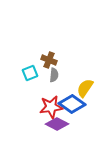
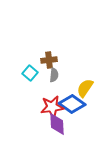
brown cross: rotated 28 degrees counterclockwise
cyan square: rotated 28 degrees counterclockwise
red star: moved 1 px right
purple diamond: rotated 60 degrees clockwise
